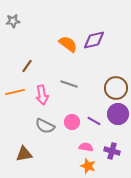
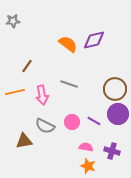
brown circle: moved 1 px left, 1 px down
brown triangle: moved 13 px up
